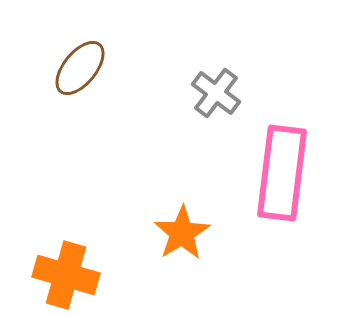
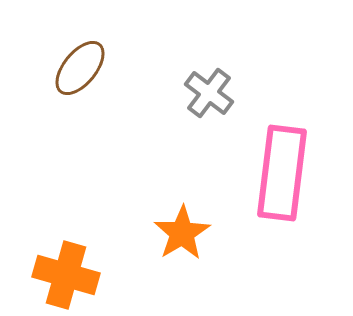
gray cross: moved 7 px left
